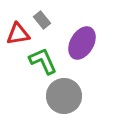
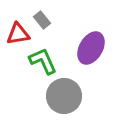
purple ellipse: moved 9 px right, 5 px down
